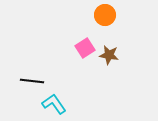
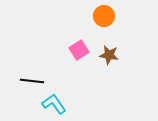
orange circle: moved 1 px left, 1 px down
pink square: moved 6 px left, 2 px down
